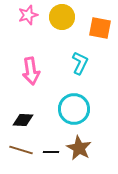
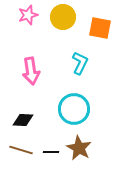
yellow circle: moved 1 px right
